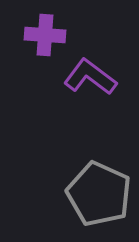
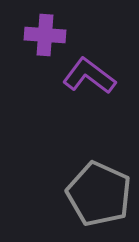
purple L-shape: moved 1 px left, 1 px up
